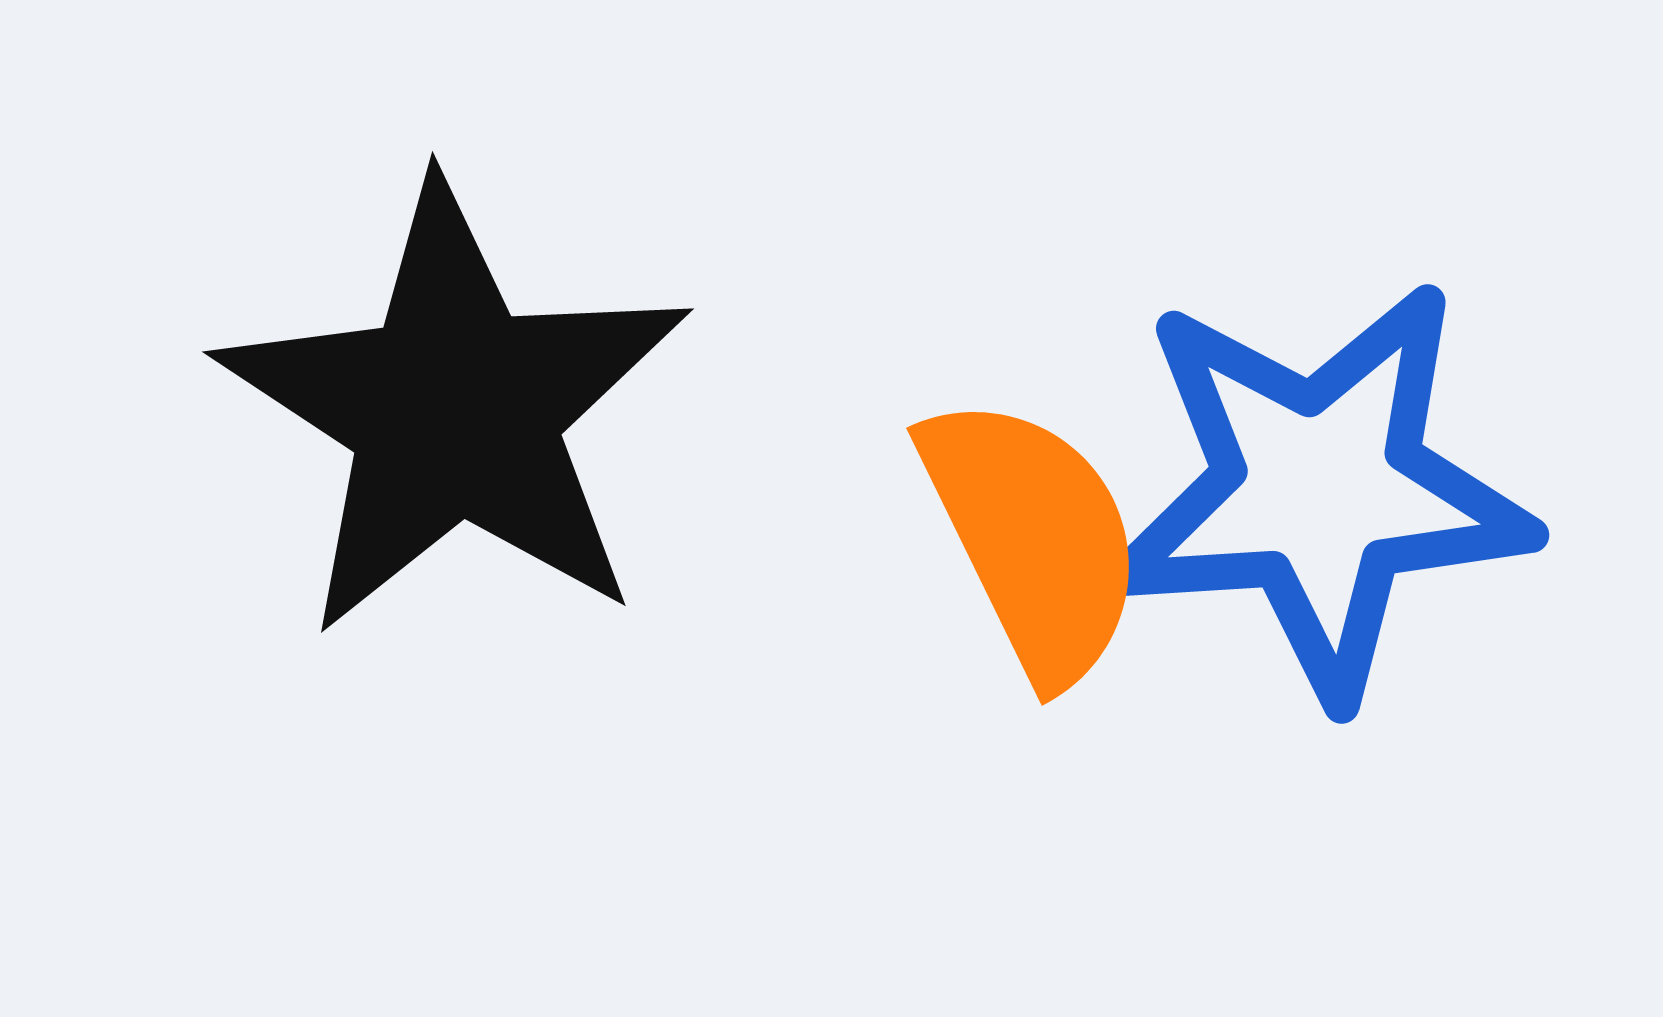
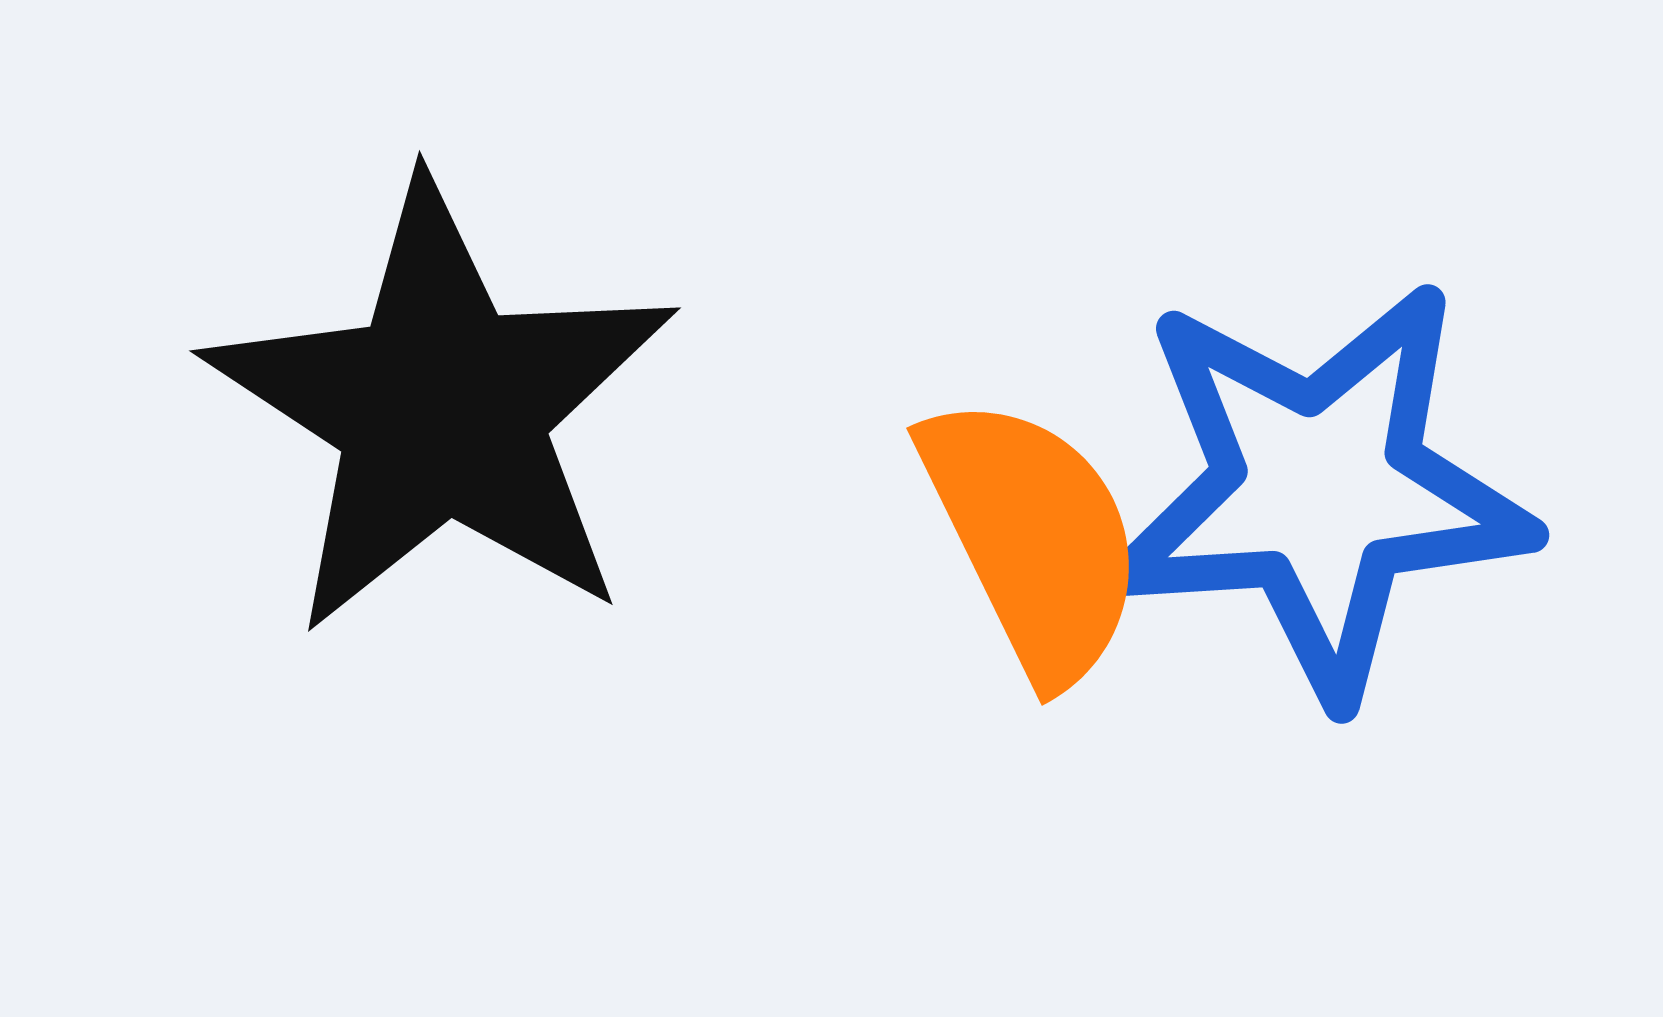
black star: moved 13 px left, 1 px up
